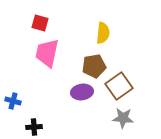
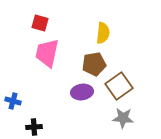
brown pentagon: moved 2 px up
